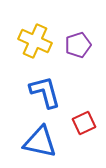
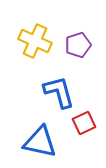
blue L-shape: moved 14 px right
